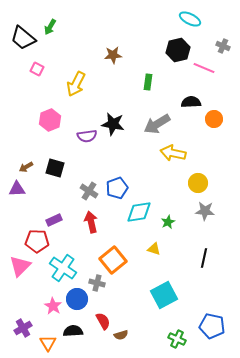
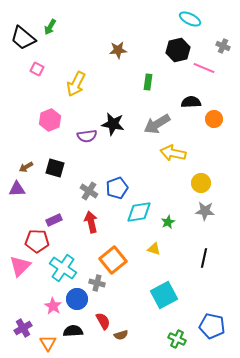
brown star at (113, 55): moved 5 px right, 5 px up
yellow circle at (198, 183): moved 3 px right
